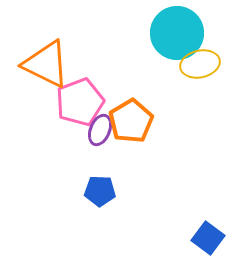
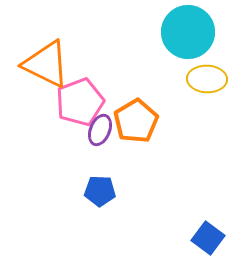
cyan circle: moved 11 px right, 1 px up
yellow ellipse: moved 7 px right, 15 px down; rotated 15 degrees clockwise
orange pentagon: moved 5 px right
